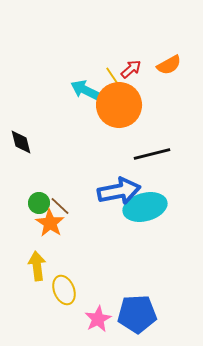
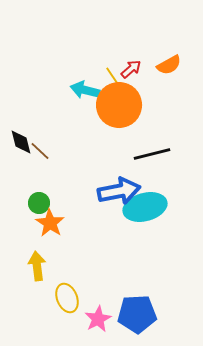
cyan arrow: rotated 12 degrees counterclockwise
brown line: moved 20 px left, 55 px up
yellow ellipse: moved 3 px right, 8 px down
